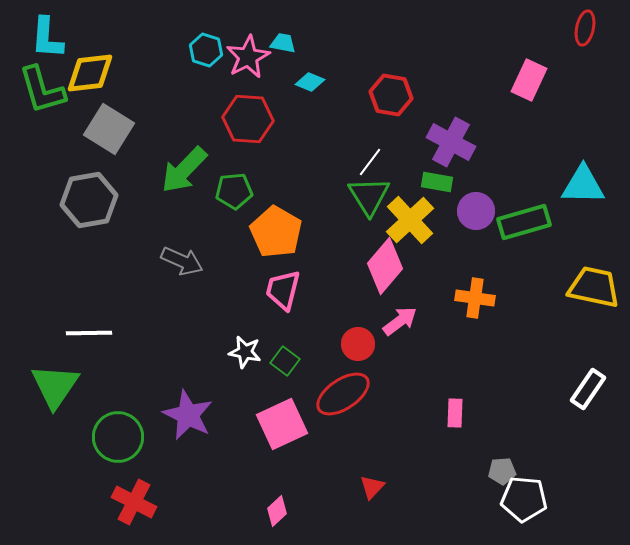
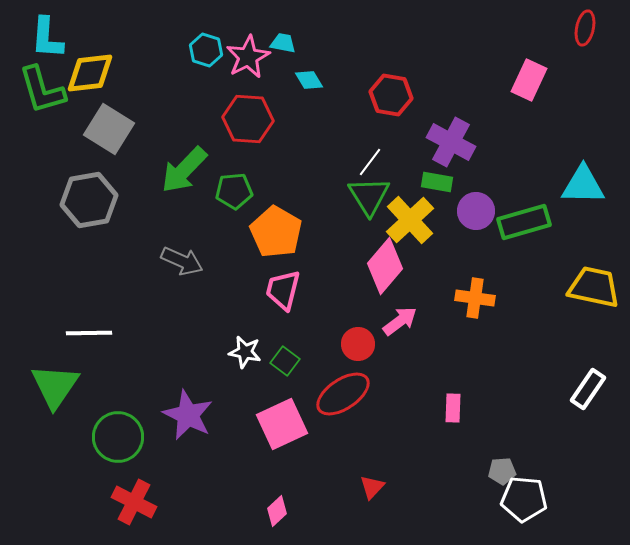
cyan diamond at (310, 82): moved 1 px left, 2 px up; rotated 36 degrees clockwise
pink rectangle at (455, 413): moved 2 px left, 5 px up
